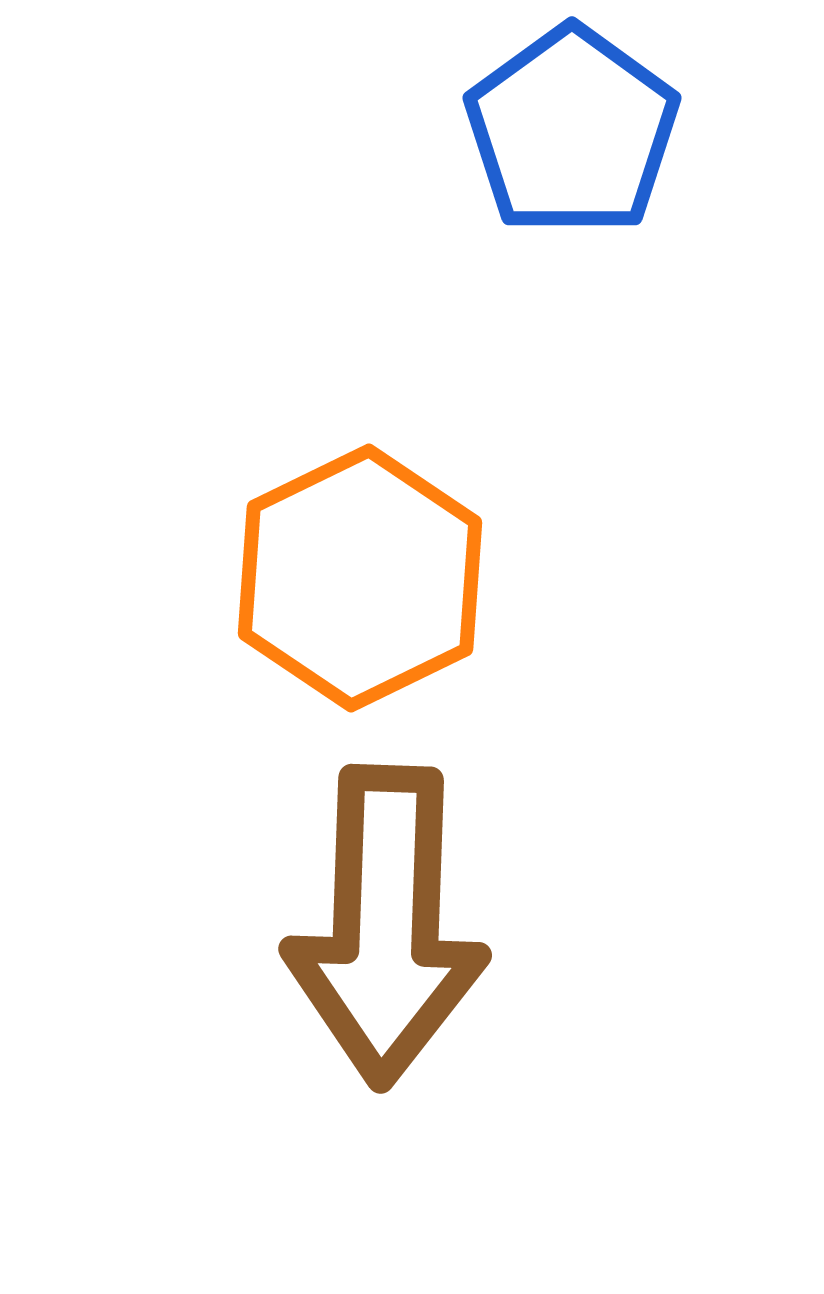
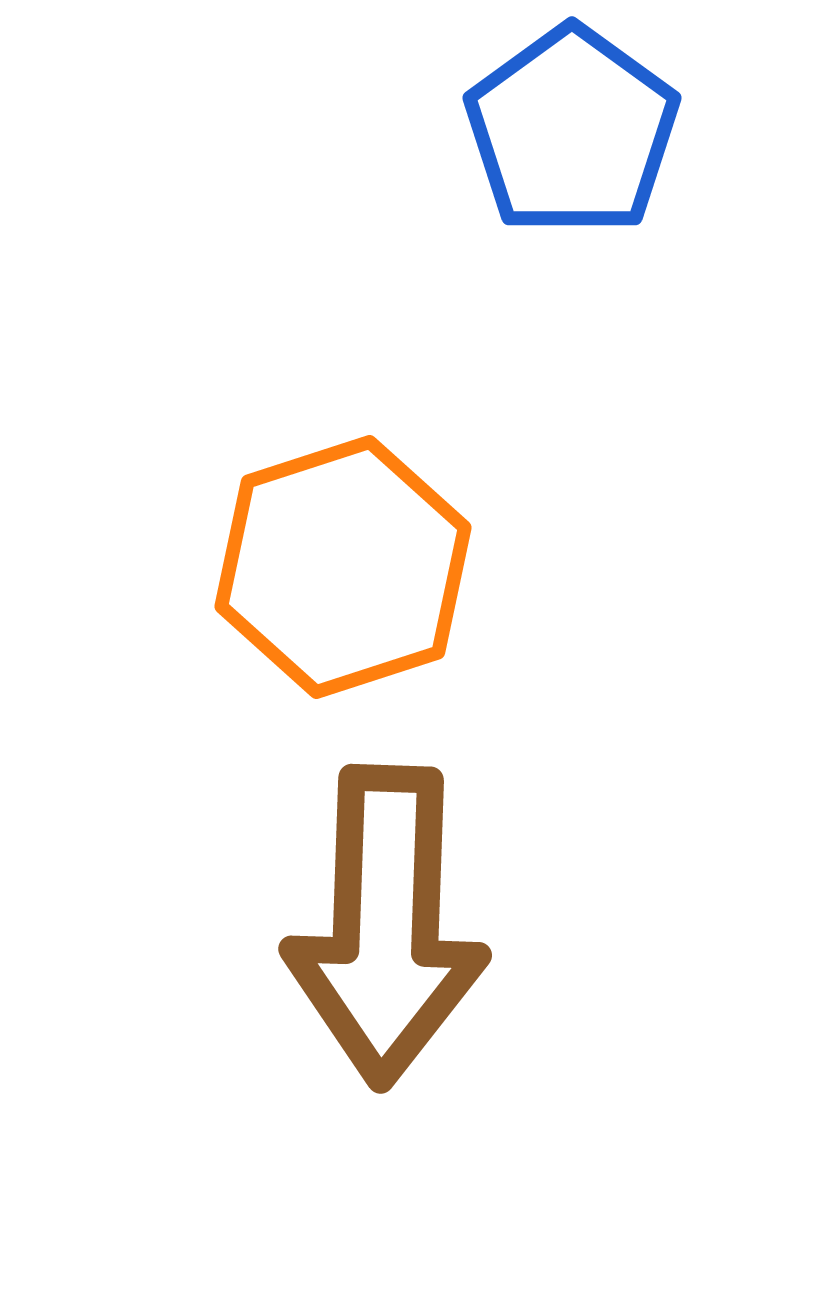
orange hexagon: moved 17 px left, 11 px up; rotated 8 degrees clockwise
